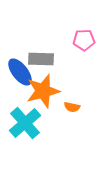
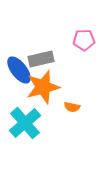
gray rectangle: rotated 15 degrees counterclockwise
blue ellipse: moved 1 px left, 2 px up
orange star: moved 4 px up
